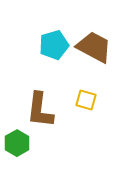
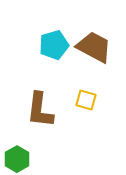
green hexagon: moved 16 px down
